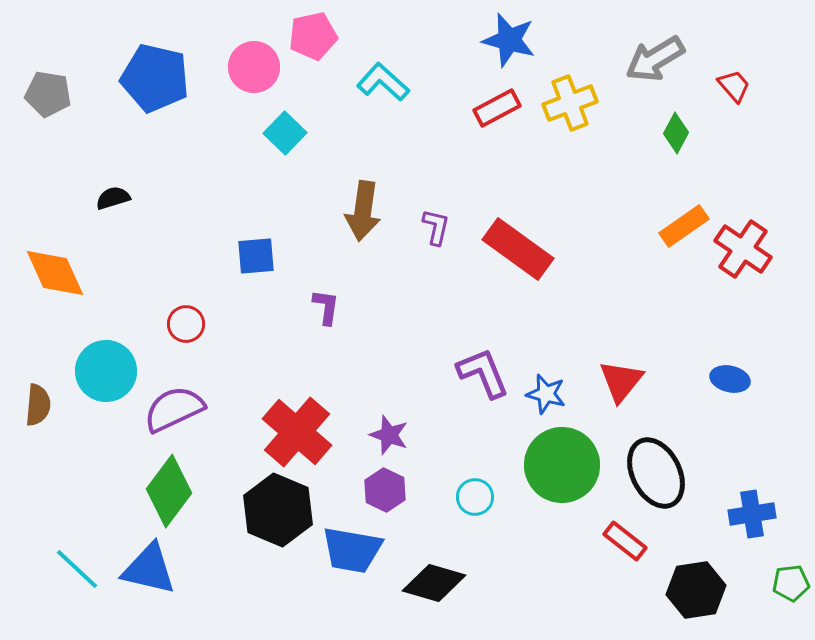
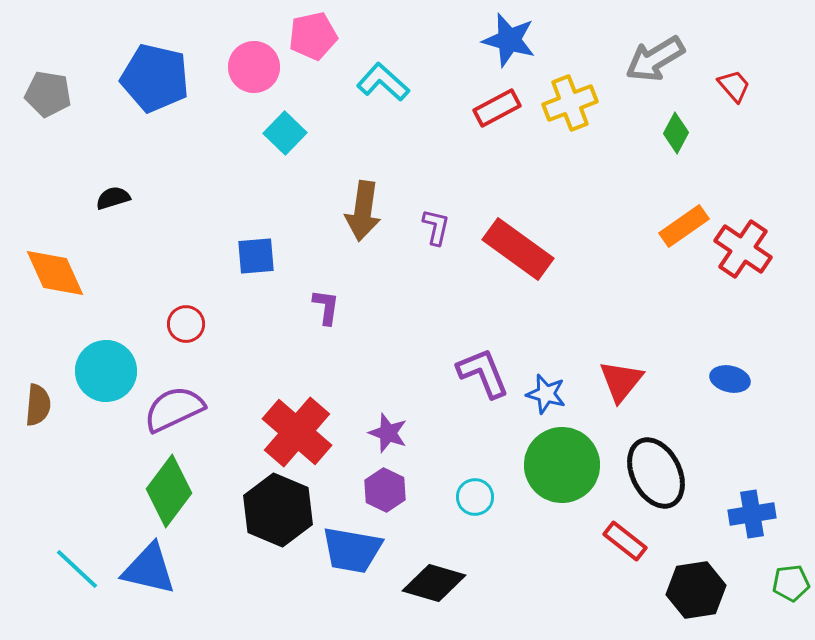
purple star at (389, 435): moved 1 px left, 2 px up
